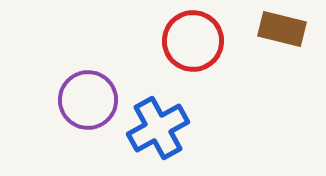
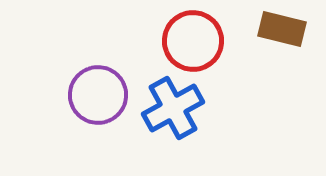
purple circle: moved 10 px right, 5 px up
blue cross: moved 15 px right, 20 px up
